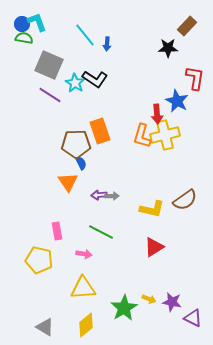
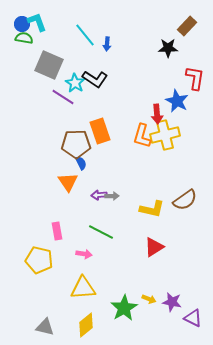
purple line: moved 13 px right, 2 px down
gray triangle: rotated 18 degrees counterclockwise
